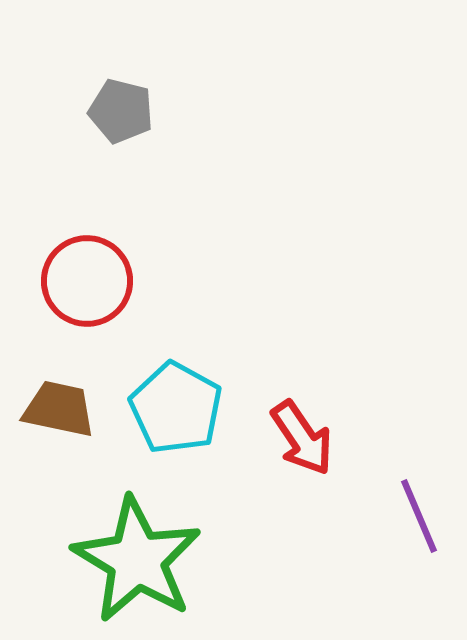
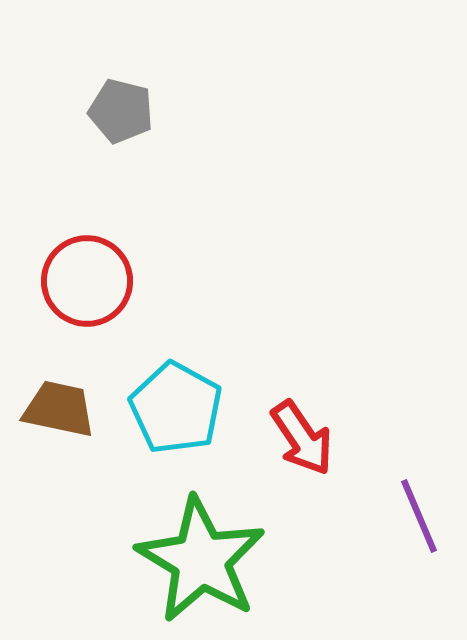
green star: moved 64 px right
